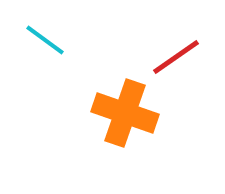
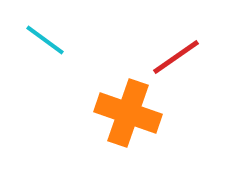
orange cross: moved 3 px right
